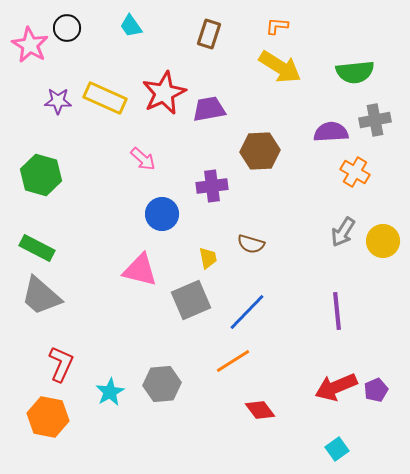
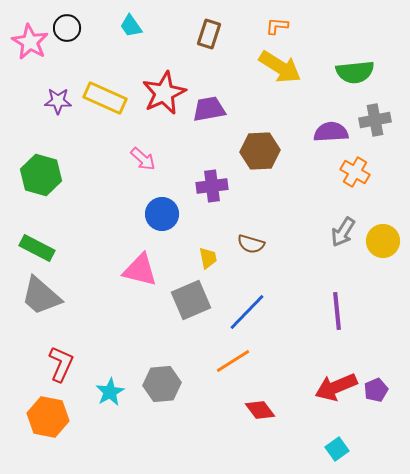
pink star: moved 3 px up
